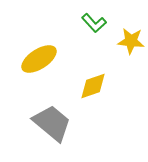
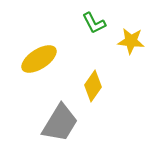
green L-shape: rotated 15 degrees clockwise
yellow diamond: rotated 36 degrees counterclockwise
gray trapezoid: moved 8 px right; rotated 81 degrees clockwise
